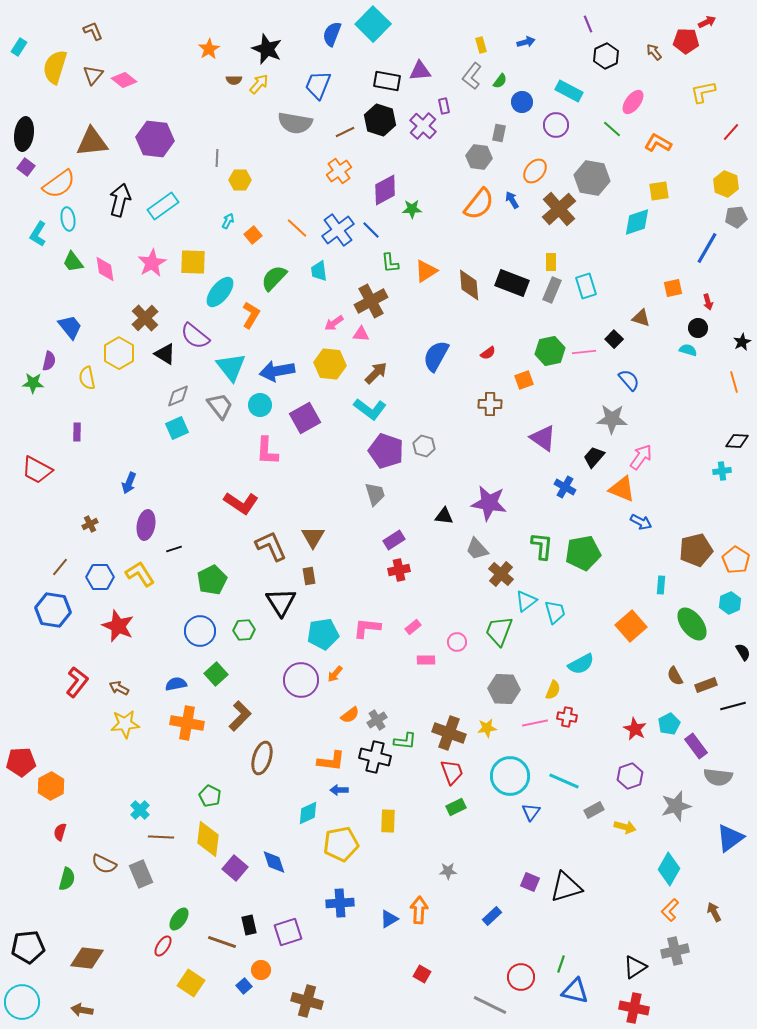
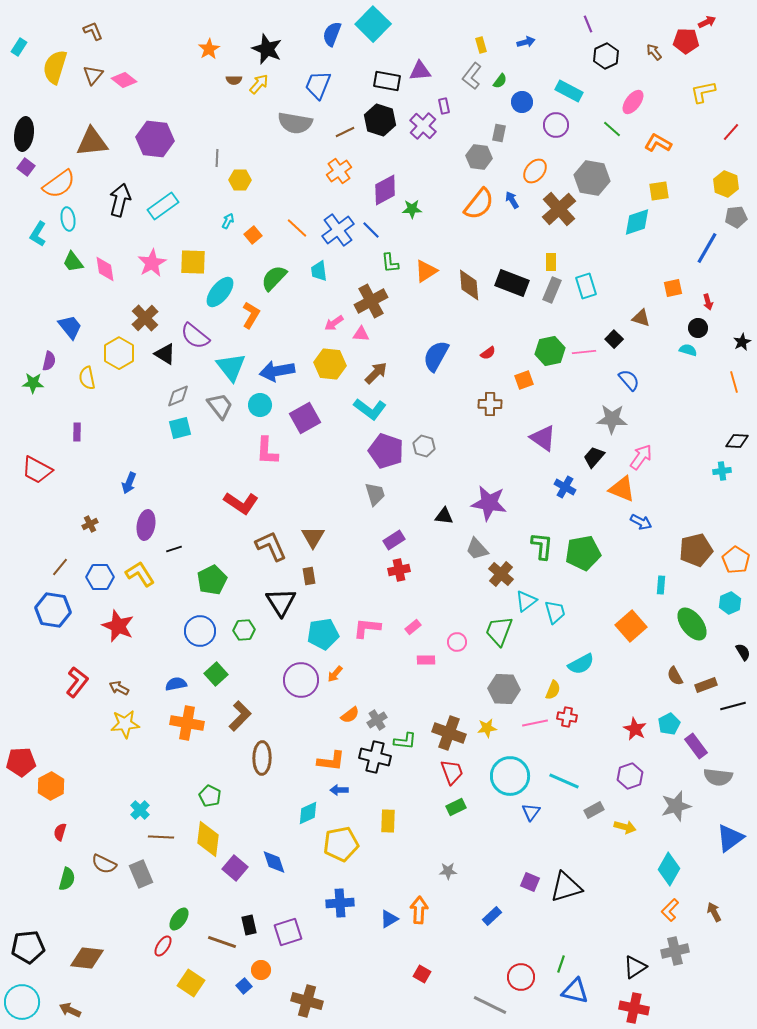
cyan square at (177, 428): moved 3 px right; rotated 10 degrees clockwise
brown ellipse at (262, 758): rotated 16 degrees counterclockwise
brown arrow at (82, 1010): moved 12 px left; rotated 15 degrees clockwise
